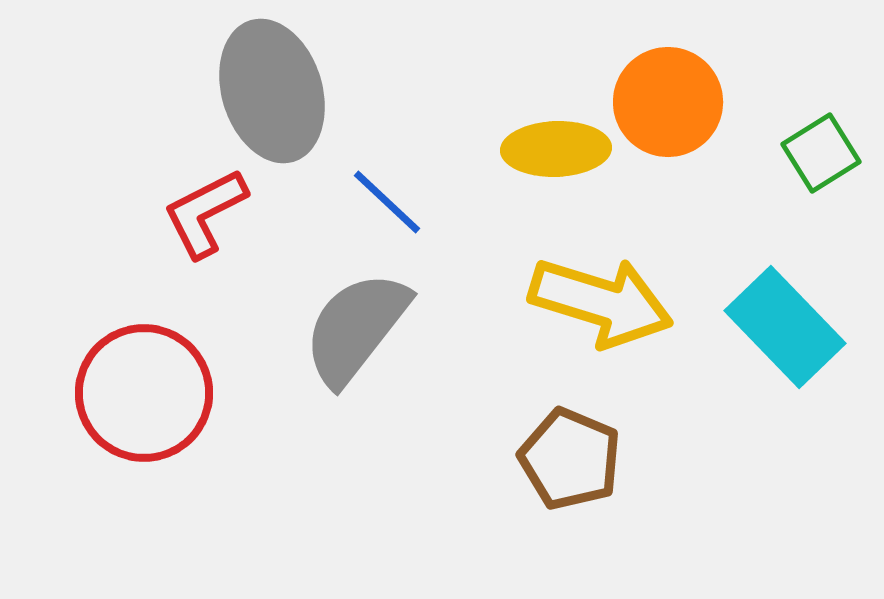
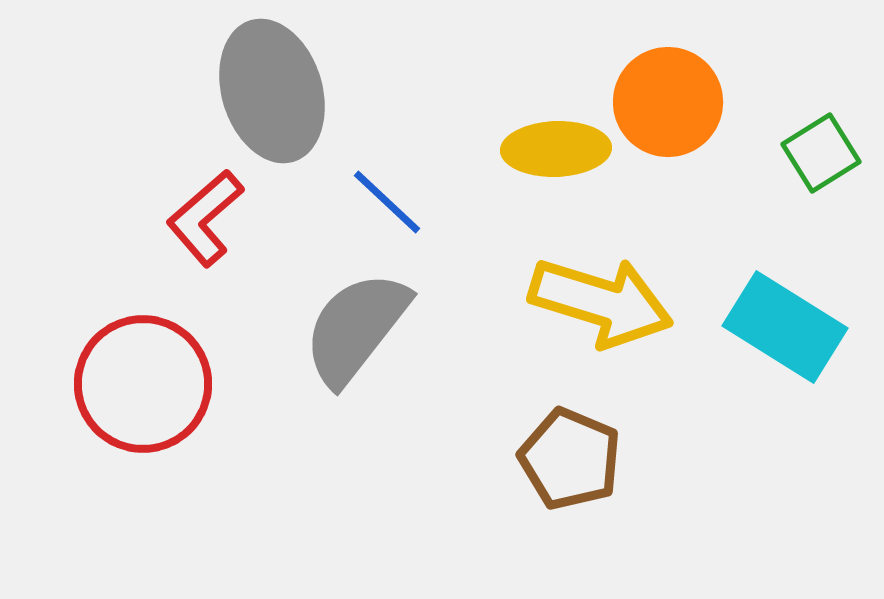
red L-shape: moved 5 px down; rotated 14 degrees counterclockwise
cyan rectangle: rotated 14 degrees counterclockwise
red circle: moved 1 px left, 9 px up
